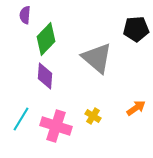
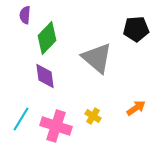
green diamond: moved 1 px right, 1 px up
purple diamond: rotated 12 degrees counterclockwise
